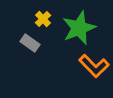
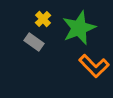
gray rectangle: moved 4 px right, 1 px up
